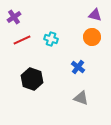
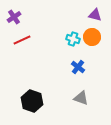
cyan cross: moved 22 px right
black hexagon: moved 22 px down
